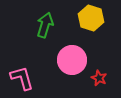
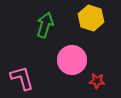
red star: moved 2 px left, 3 px down; rotated 21 degrees counterclockwise
